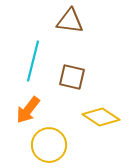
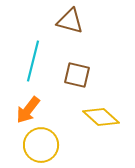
brown triangle: rotated 8 degrees clockwise
brown square: moved 5 px right, 2 px up
yellow diamond: rotated 9 degrees clockwise
yellow circle: moved 8 px left
